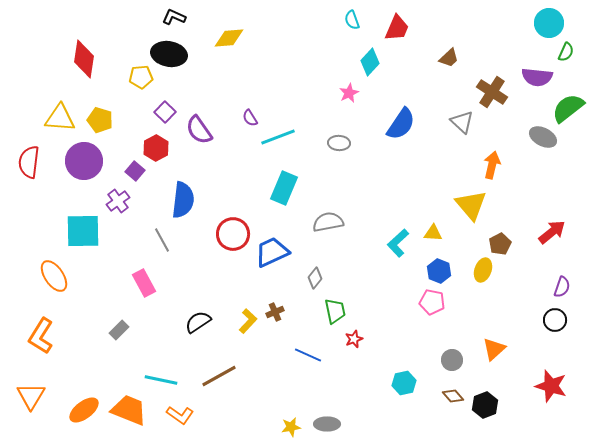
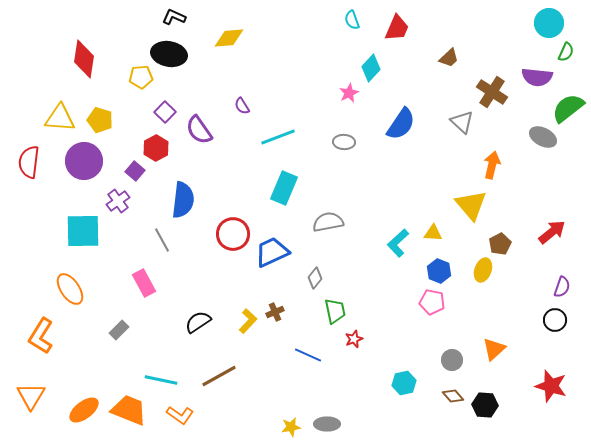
cyan diamond at (370, 62): moved 1 px right, 6 px down
purple semicircle at (250, 118): moved 8 px left, 12 px up
gray ellipse at (339, 143): moved 5 px right, 1 px up
orange ellipse at (54, 276): moved 16 px right, 13 px down
black hexagon at (485, 405): rotated 25 degrees clockwise
